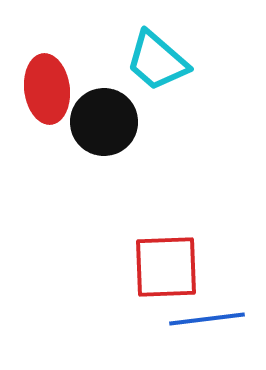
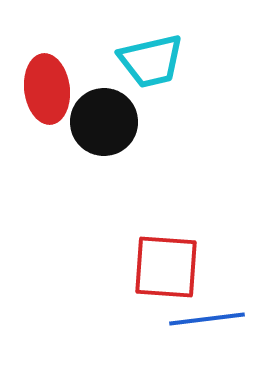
cyan trapezoid: moved 6 px left; rotated 54 degrees counterclockwise
red square: rotated 6 degrees clockwise
